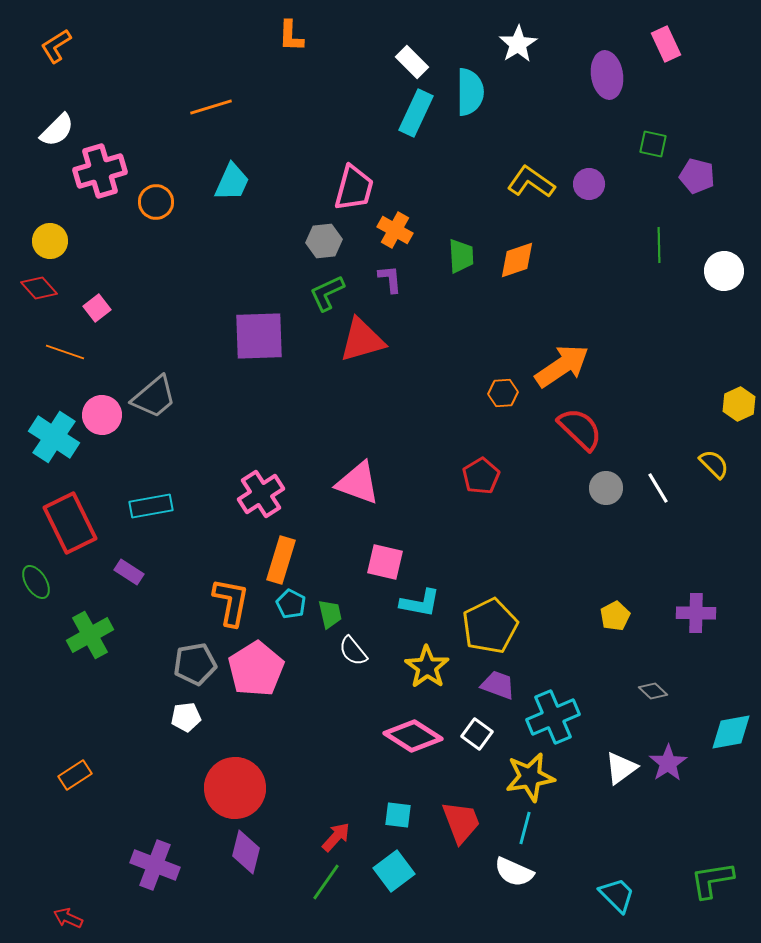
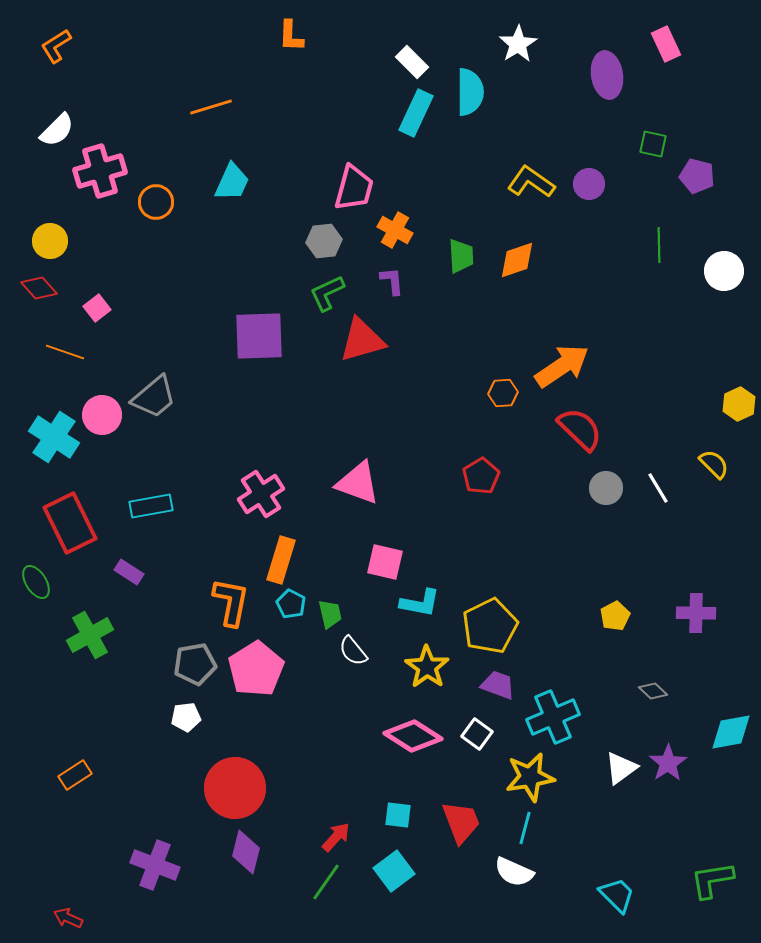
purple L-shape at (390, 279): moved 2 px right, 2 px down
